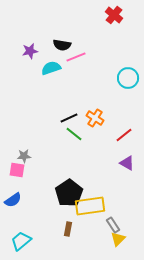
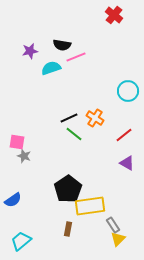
cyan circle: moved 13 px down
gray star: rotated 24 degrees clockwise
pink square: moved 28 px up
black pentagon: moved 1 px left, 4 px up
